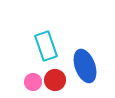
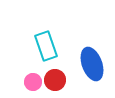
blue ellipse: moved 7 px right, 2 px up
